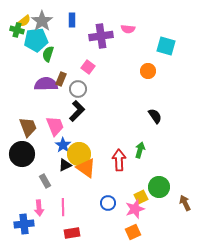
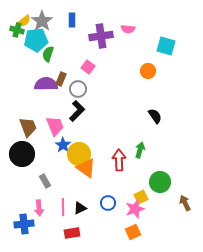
black triangle: moved 15 px right, 43 px down
green circle: moved 1 px right, 5 px up
